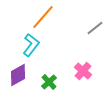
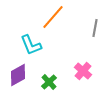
orange line: moved 10 px right
gray line: rotated 42 degrees counterclockwise
cyan L-shape: rotated 120 degrees clockwise
